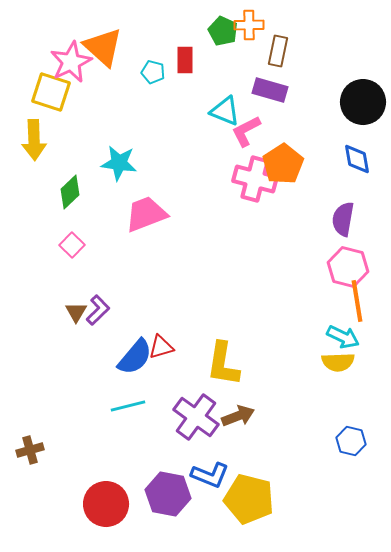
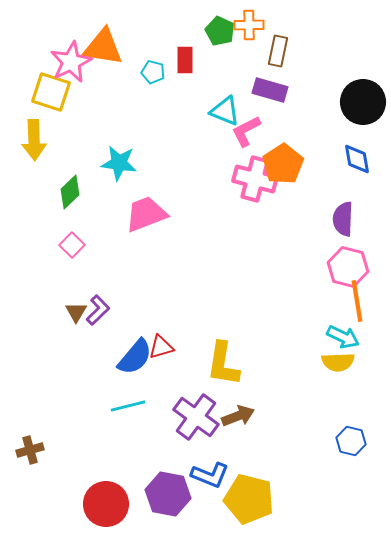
green pentagon: moved 3 px left
orange triangle: rotated 33 degrees counterclockwise
purple semicircle: rotated 8 degrees counterclockwise
